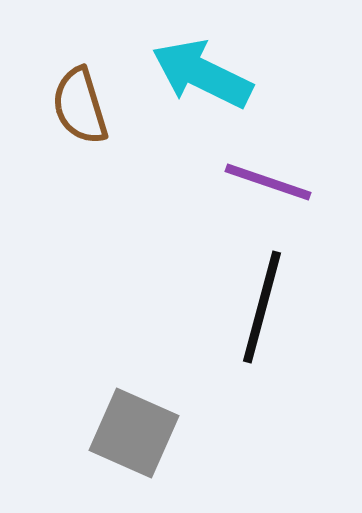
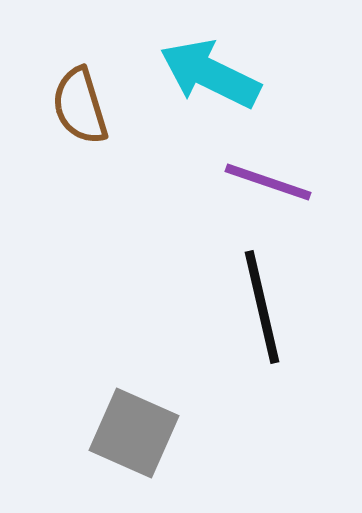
cyan arrow: moved 8 px right
black line: rotated 28 degrees counterclockwise
